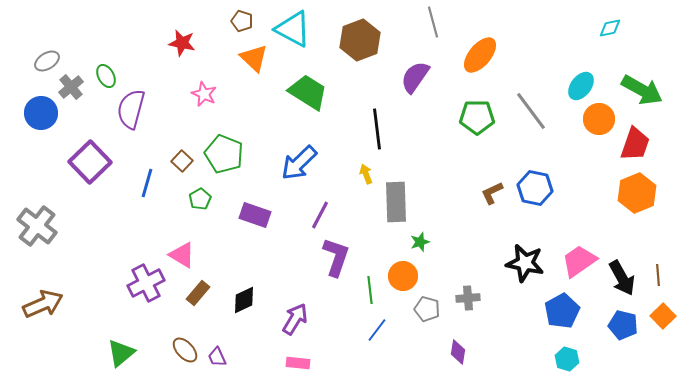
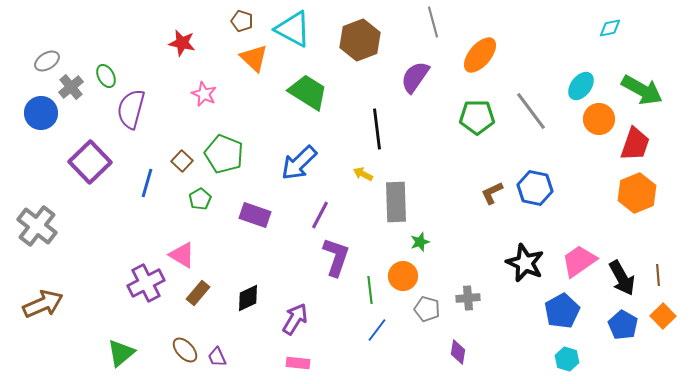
yellow arrow at (366, 174): moved 3 px left; rotated 42 degrees counterclockwise
black star at (525, 263): rotated 12 degrees clockwise
black diamond at (244, 300): moved 4 px right, 2 px up
blue pentagon at (623, 325): rotated 16 degrees clockwise
